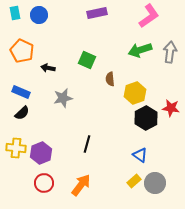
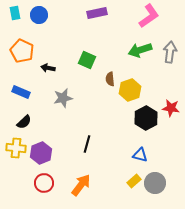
yellow hexagon: moved 5 px left, 3 px up
black semicircle: moved 2 px right, 9 px down
blue triangle: rotated 21 degrees counterclockwise
